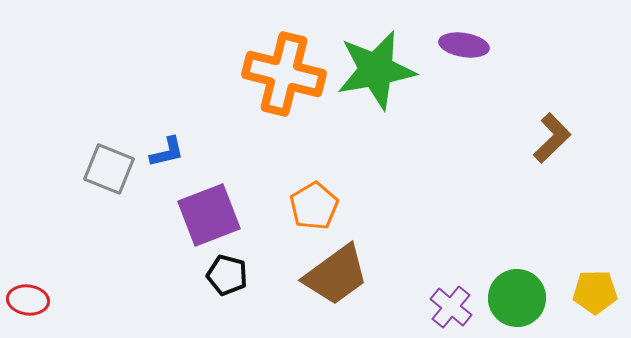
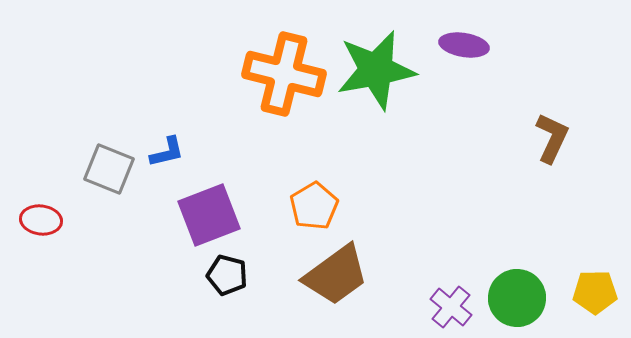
brown L-shape: rotated 21 degrees counterclockwise
red ellipse: moved 13 px right, 80 px up
